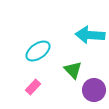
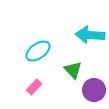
pink rectangle: moved 1 px right
